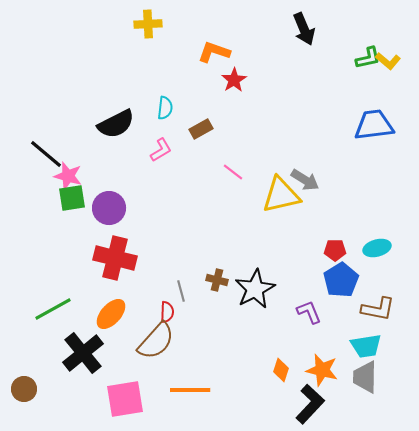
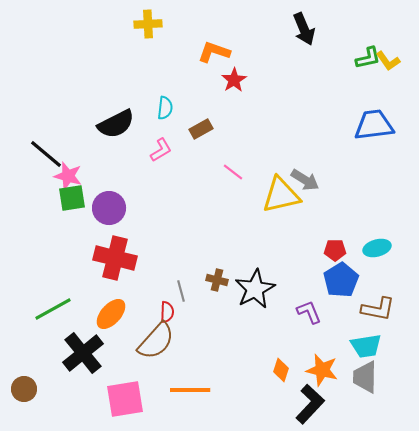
yellow L-shape: rotated 15 degrees clockwise
